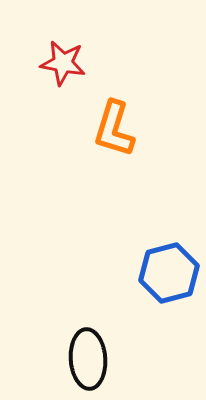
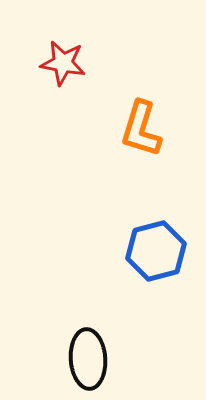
orange L-shape: moved 27 px right
blue hexagon: moved 13 px left, 22 px up
